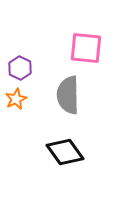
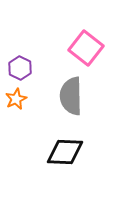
pink square: rotated 32 degrees clockwise
gray semicircle: moved 3 px right, 1 px down
black diamond: rotated 51 degrees counterclockwise
